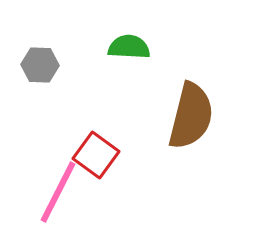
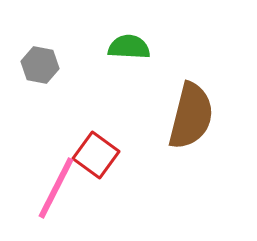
gray hexagon: rotated 9 degrees clockwise
pink line: moved 2 px left, 4 px up
